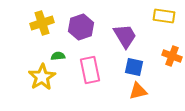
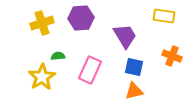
purple hexagon: moved 9 px up; rotated 15 degrees clockwise
pink rectangle: rotated 36 degrees clockwise
orange triangle: moved 4 px left
